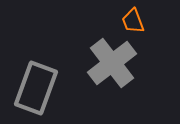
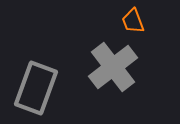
gray cross: moved 1 px right, 4 px down
